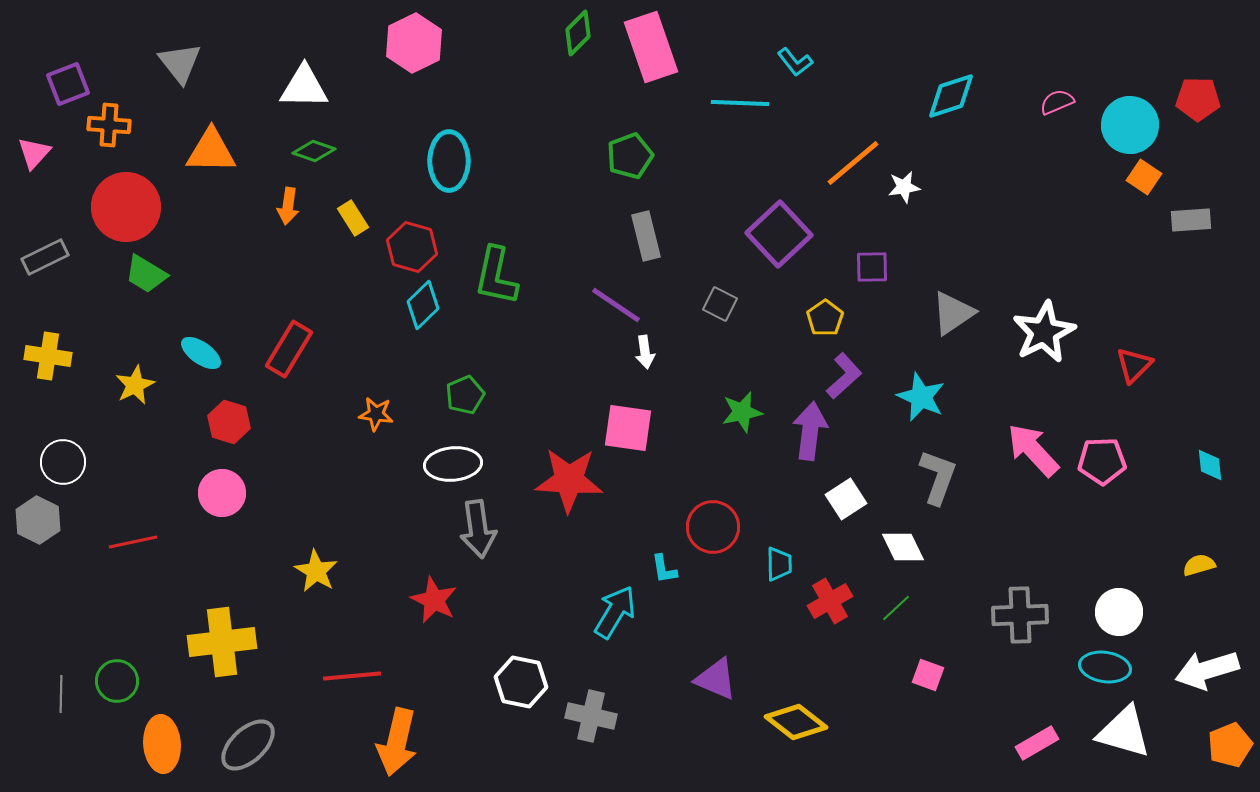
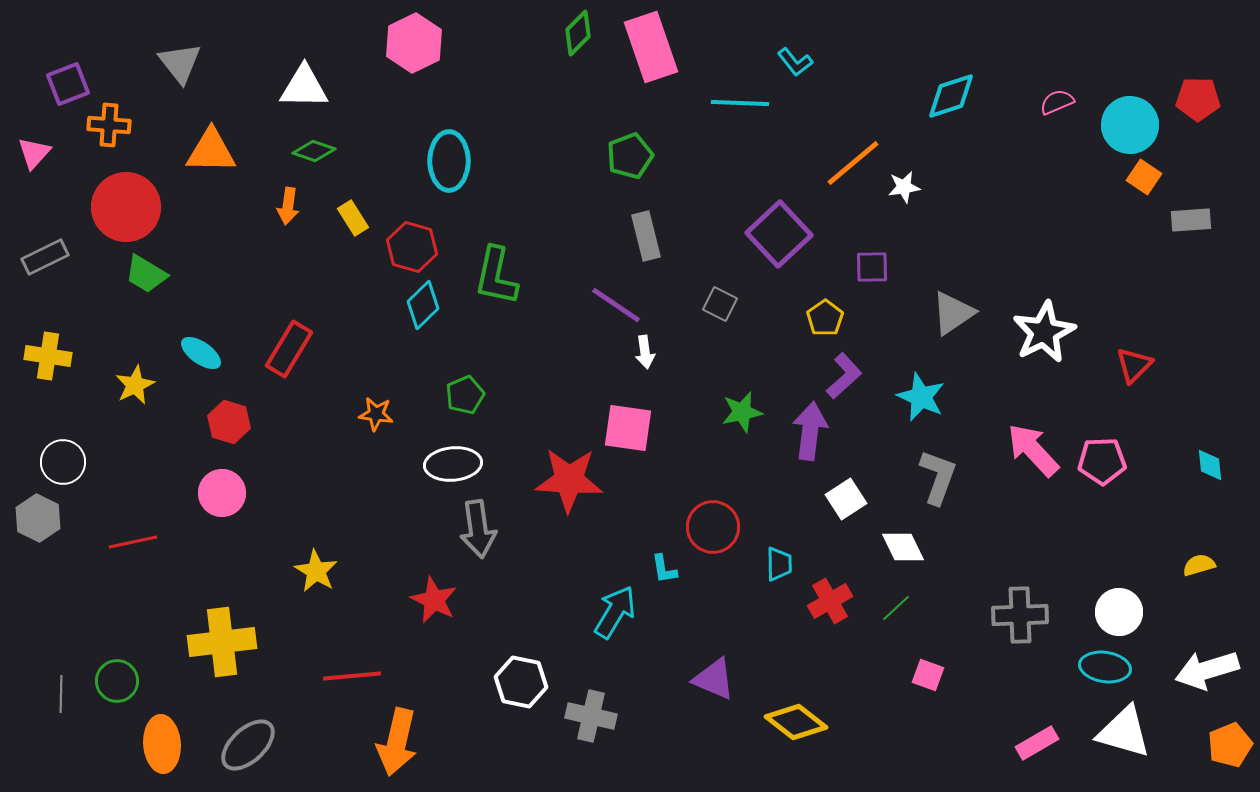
gray hexagon at (38, 520): moved 2 px up
purple triangle at (716, 679): moved 2 px left
